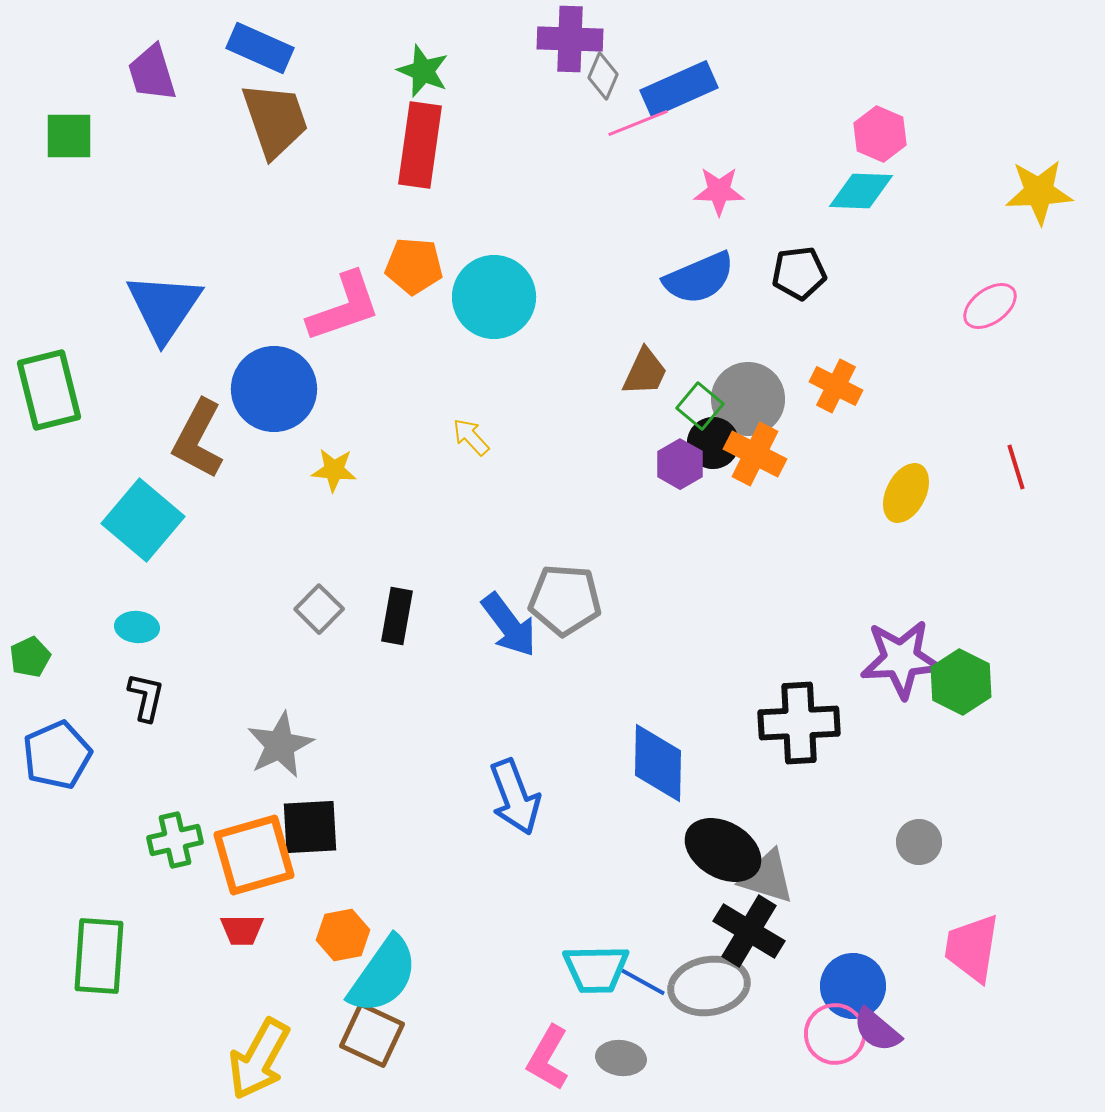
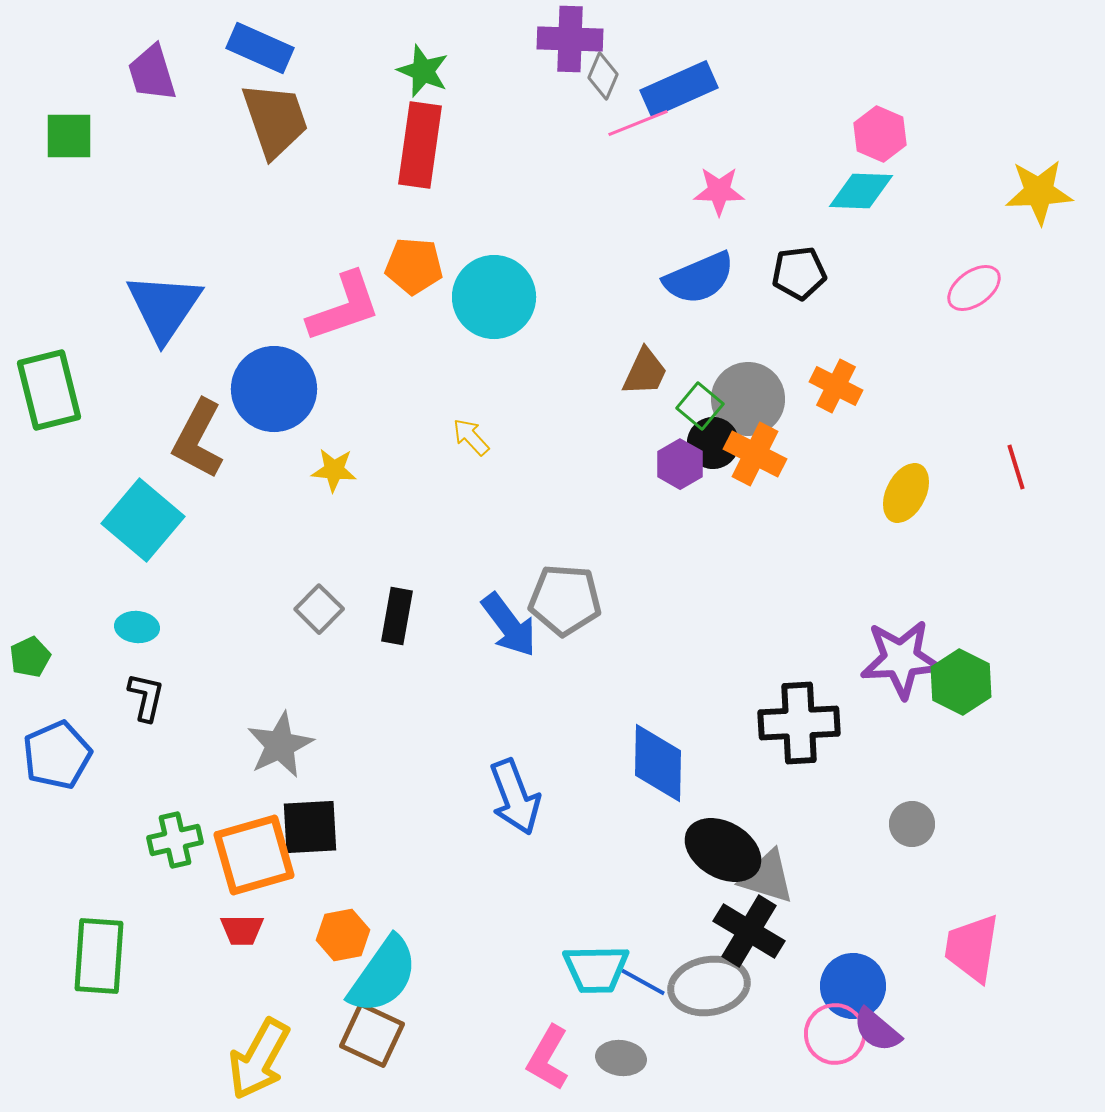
pink ellipse at (990, 306): moved 16 px left, 18 px up
gray circle at (919, 842): moved 7 px left, 18 px up
